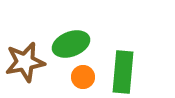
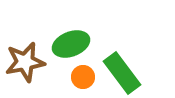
green rectangle: moved 1 px left, 1 px down; rotated 42 degrees counterclockwise
